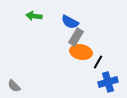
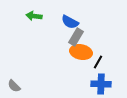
blue cross: moved 7 px left, 2 px down; rotated 18 degrees clockwise
